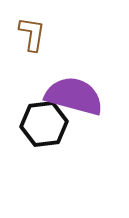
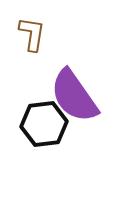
purple semicircle: rotated 140 degrees counterclockwise
